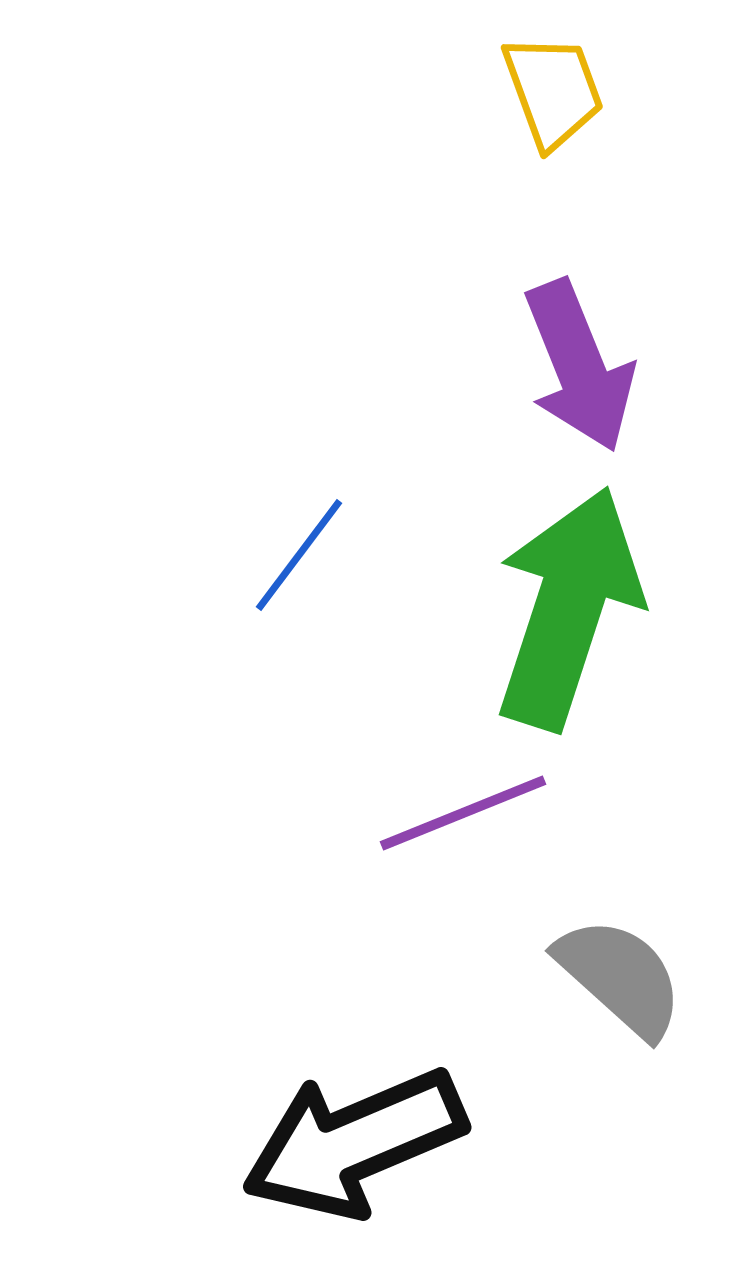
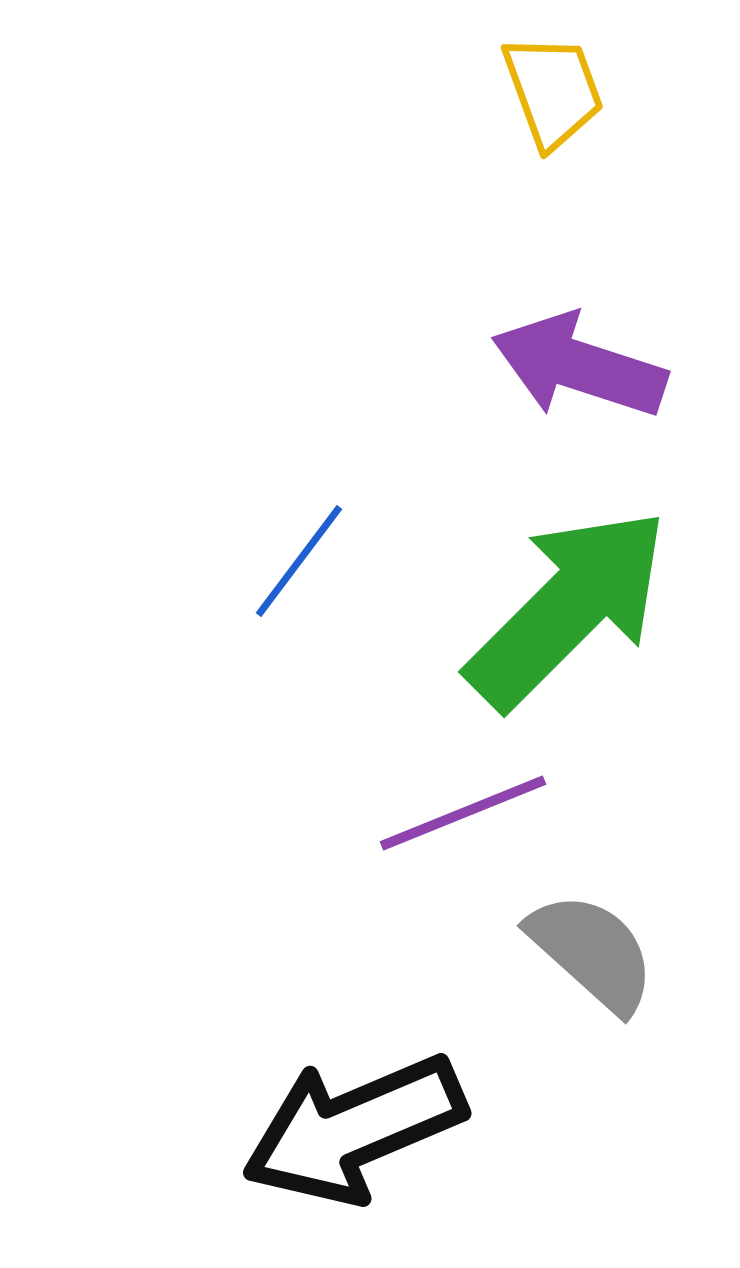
purple arrow: rotated 130 degrees clockwise
blue line: moved 6 px down
green arrow: rotated 27 degrees clockwise
gray semicircle: moved 28 px left, 25 px up
black arrow: moved 14 px up
